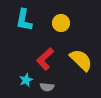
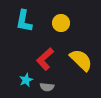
cyan L-shape: moved 1 px down
